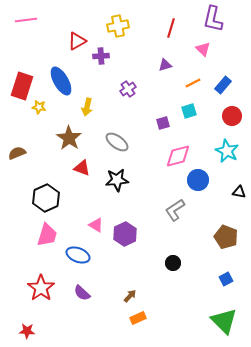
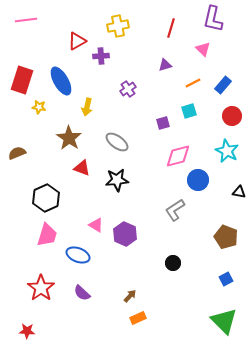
red rectangle at (22, 86): moved 6 px up
purple hexagon at (125, 234): rotated 10 degrees counterclockwise
